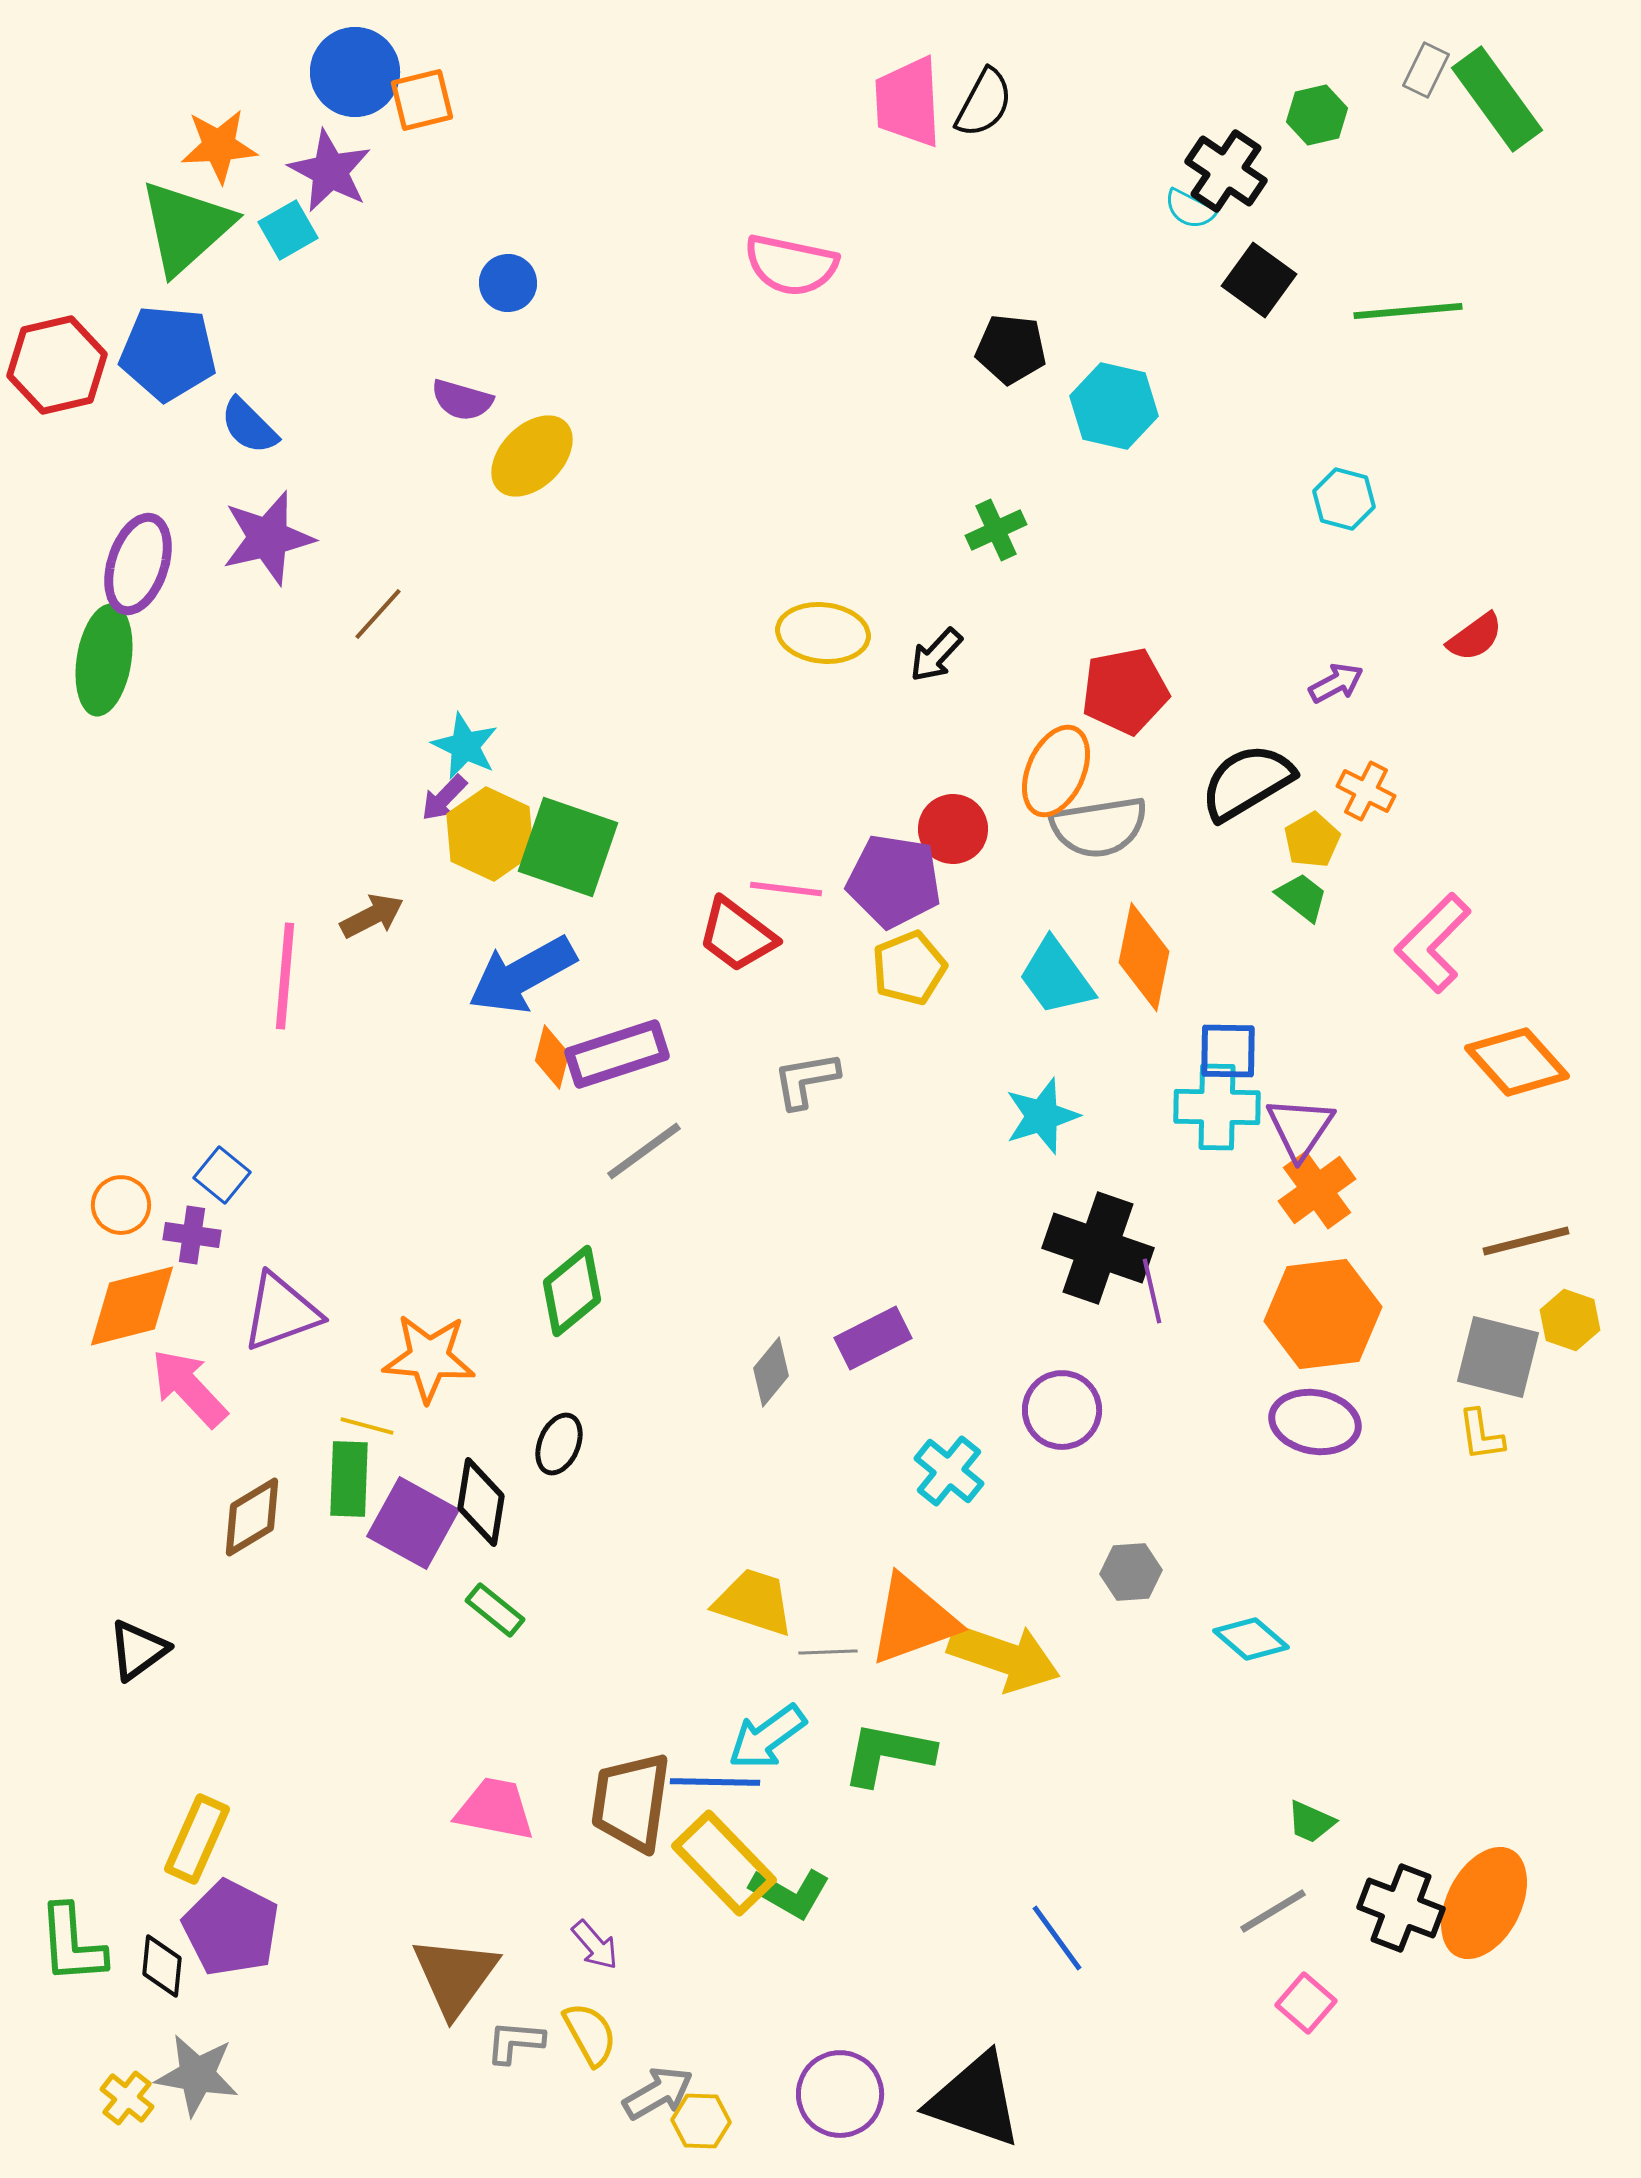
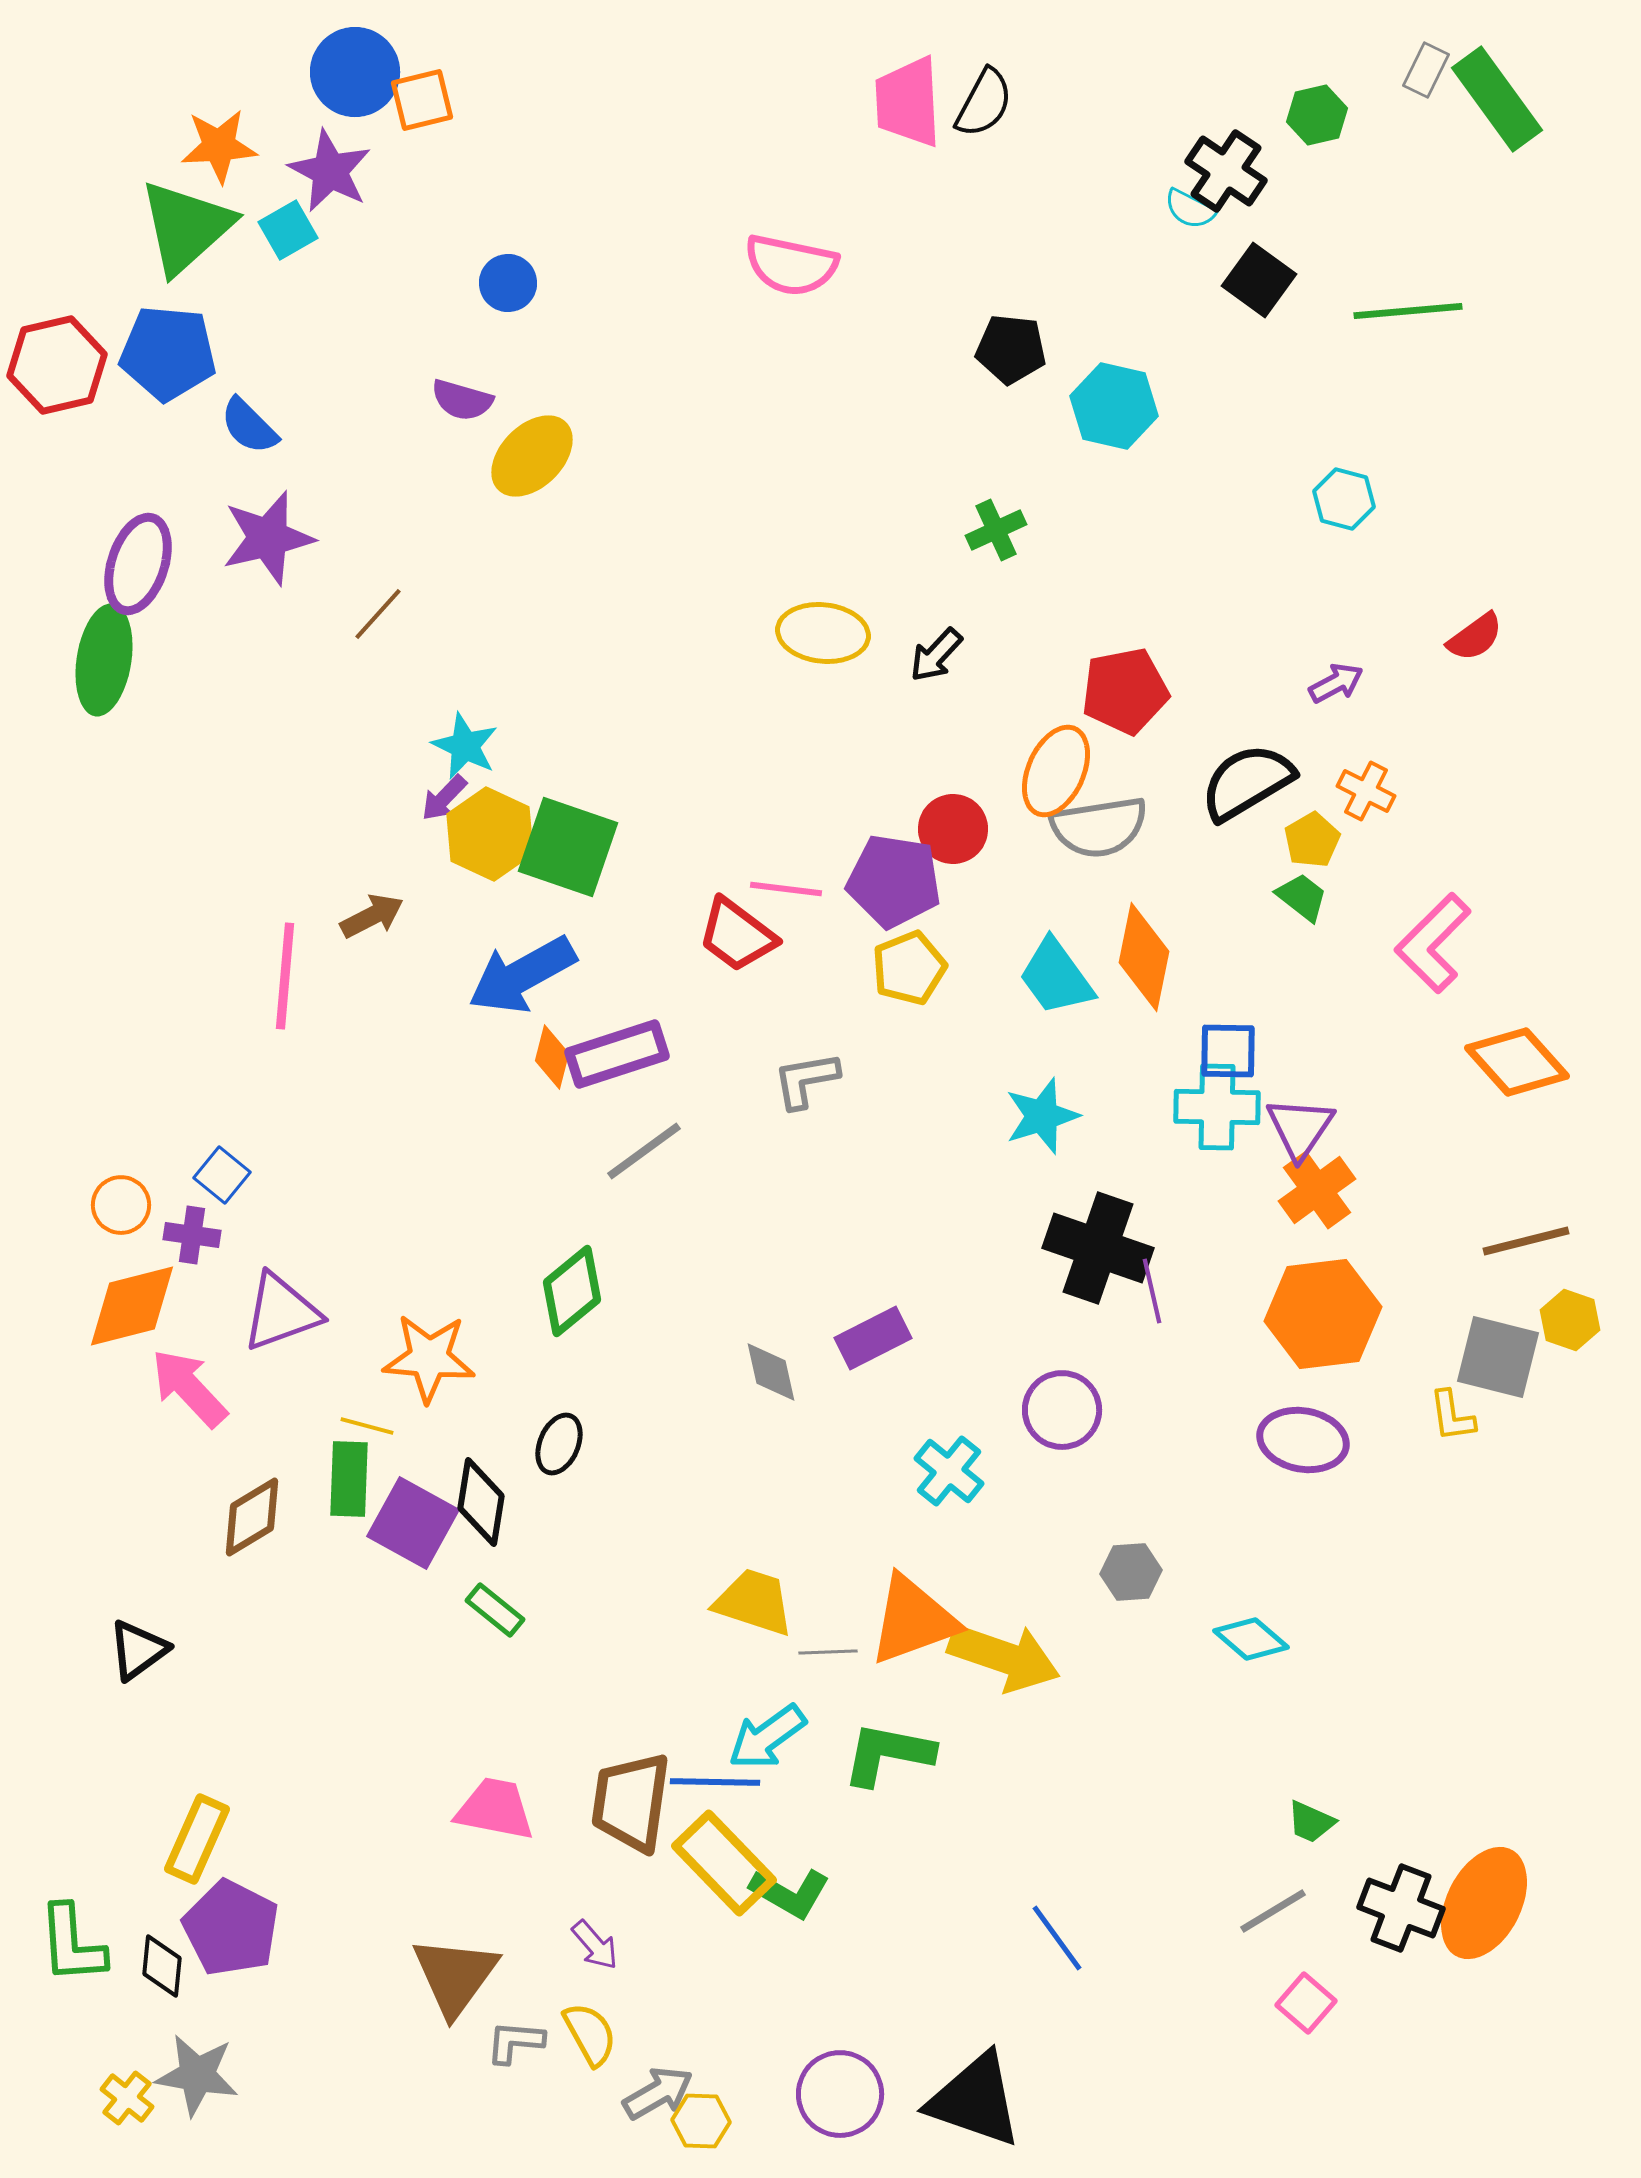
gray diamond at (771, 1372): rotated 52 degrees counterclockwise
purple ellipse at (1315, 1422): moved 12 px left, 18 px down
yellow L-shape at (1481, 1435): moved 29 px left, 19 px up
